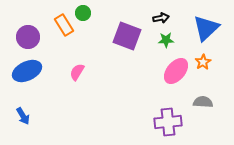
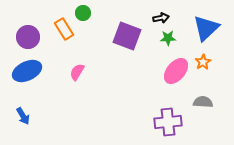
orange rectangle: moved 4 px down
green star: moved 2 px right, 2 px up
